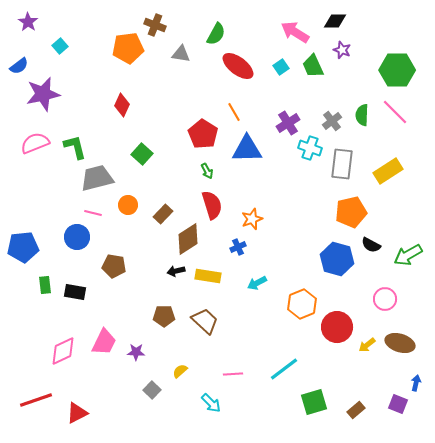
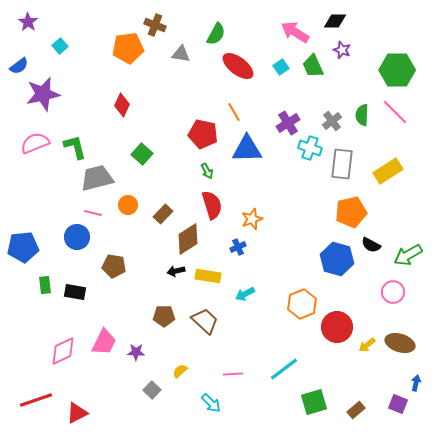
red pentagon at (203, 134): rotated 20 degrees counterclockwise
cyan arrow at (257, 283): moved 12 px left, 11 px down
pink circle at (385, 299): moved 8 px right, 7 px up
